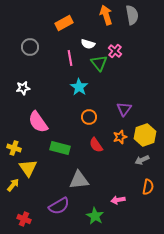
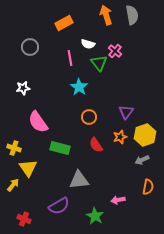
purple triangle: moved 2 px right, 3 px down
